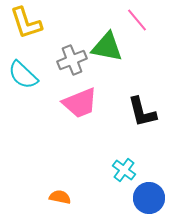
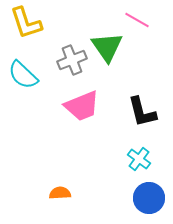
pink line: rotated 20 degrees counterclockwise
green triangle: rotated 44 degrees clockwise
pink trapezoid: moved 2 px right, 3 px down
cyan cross: moved 15 px right, 11 px up
orange semicircle: moved 4 px up; rotated 15 degrees counterclockwise
